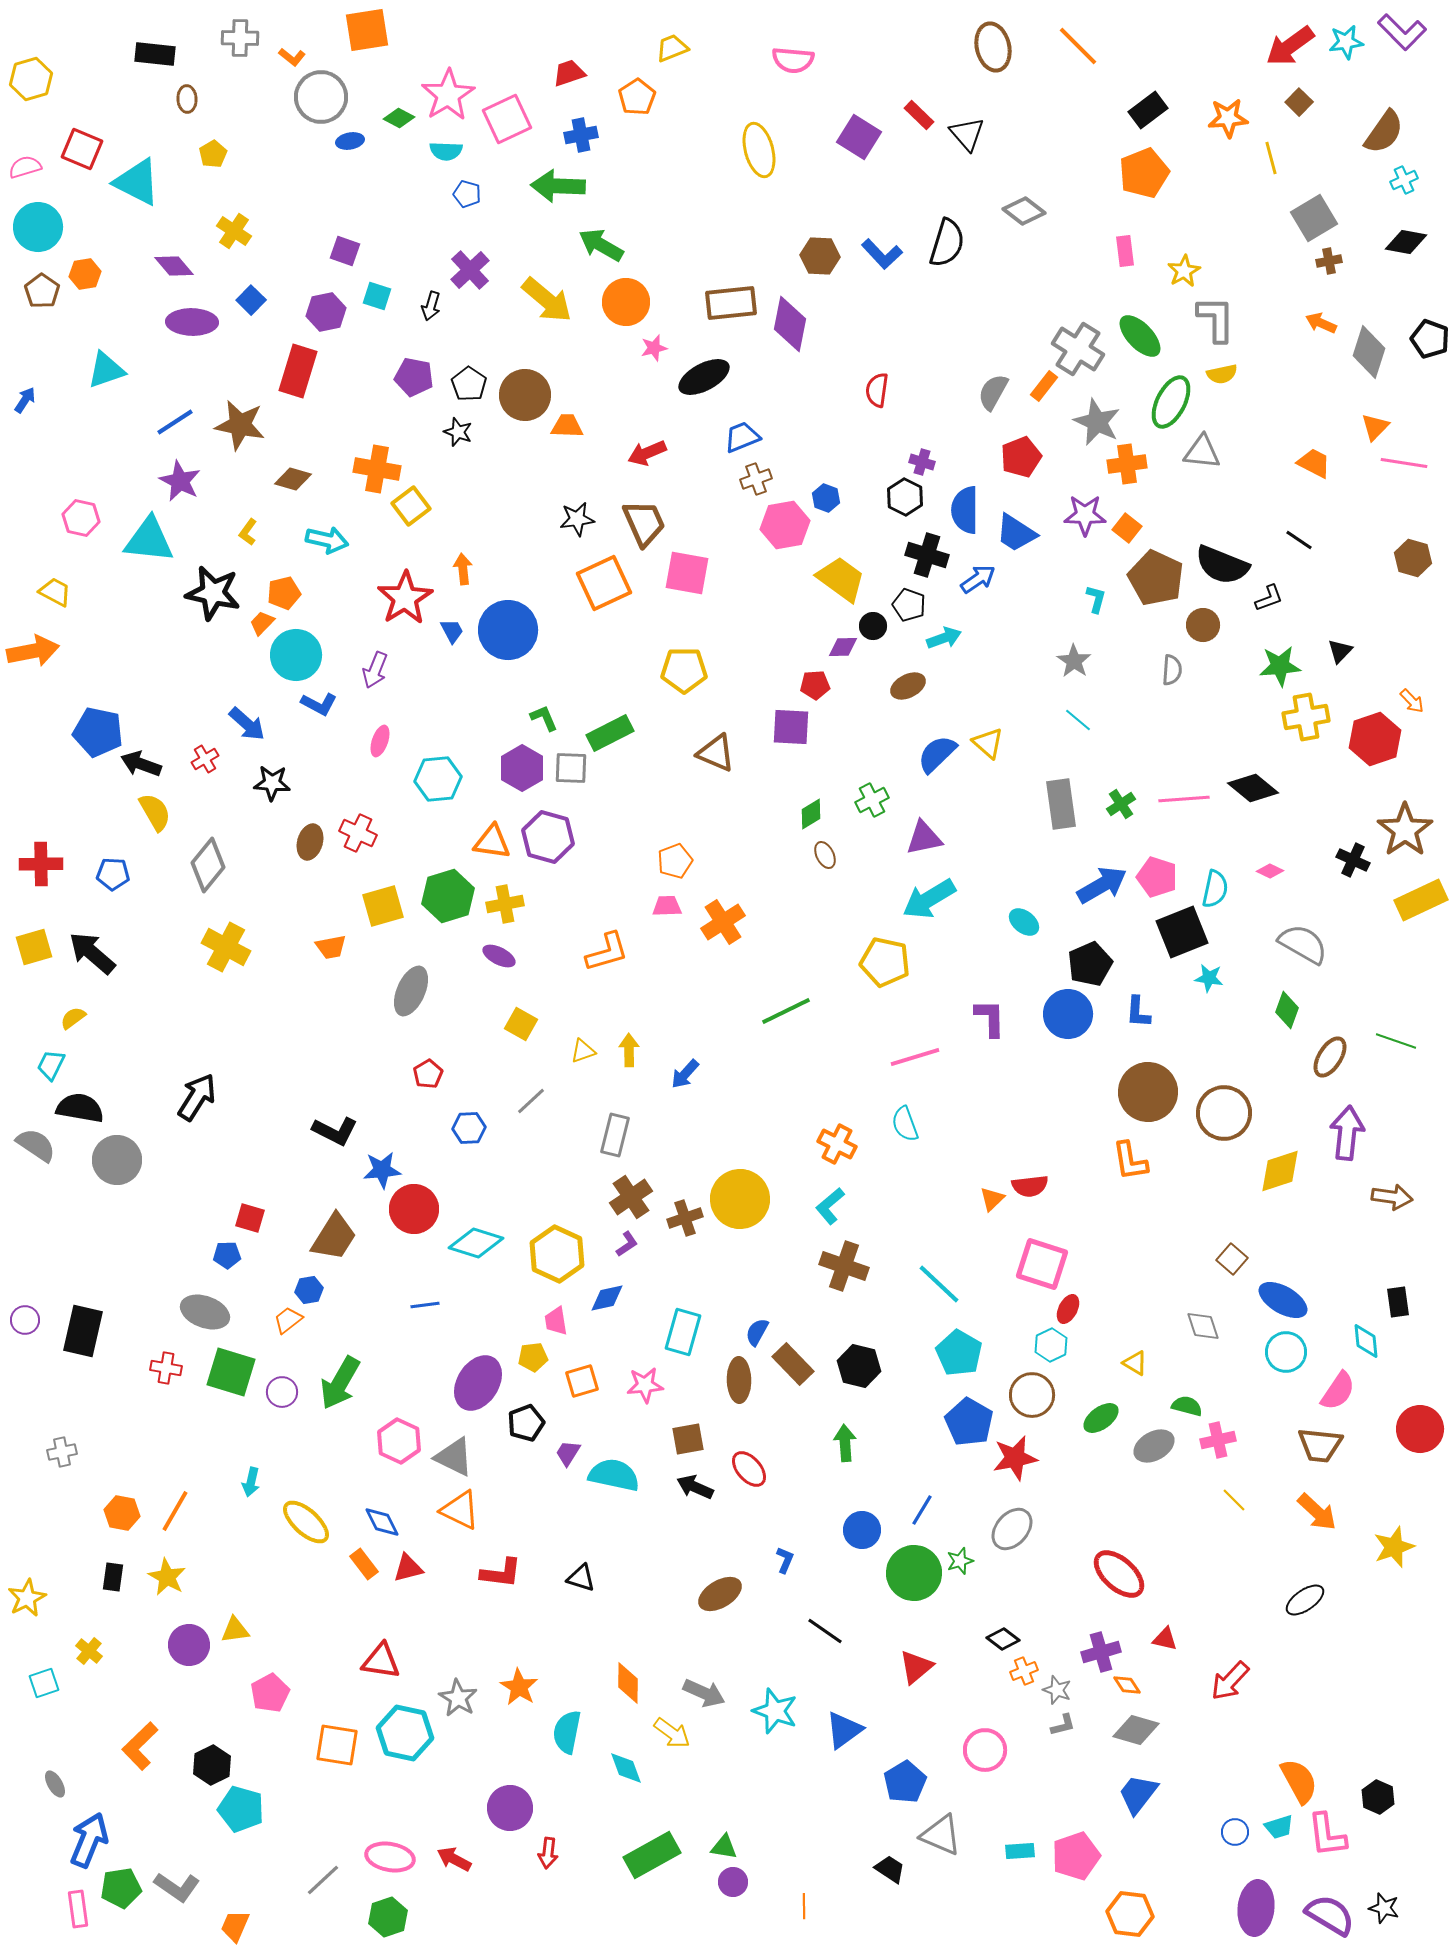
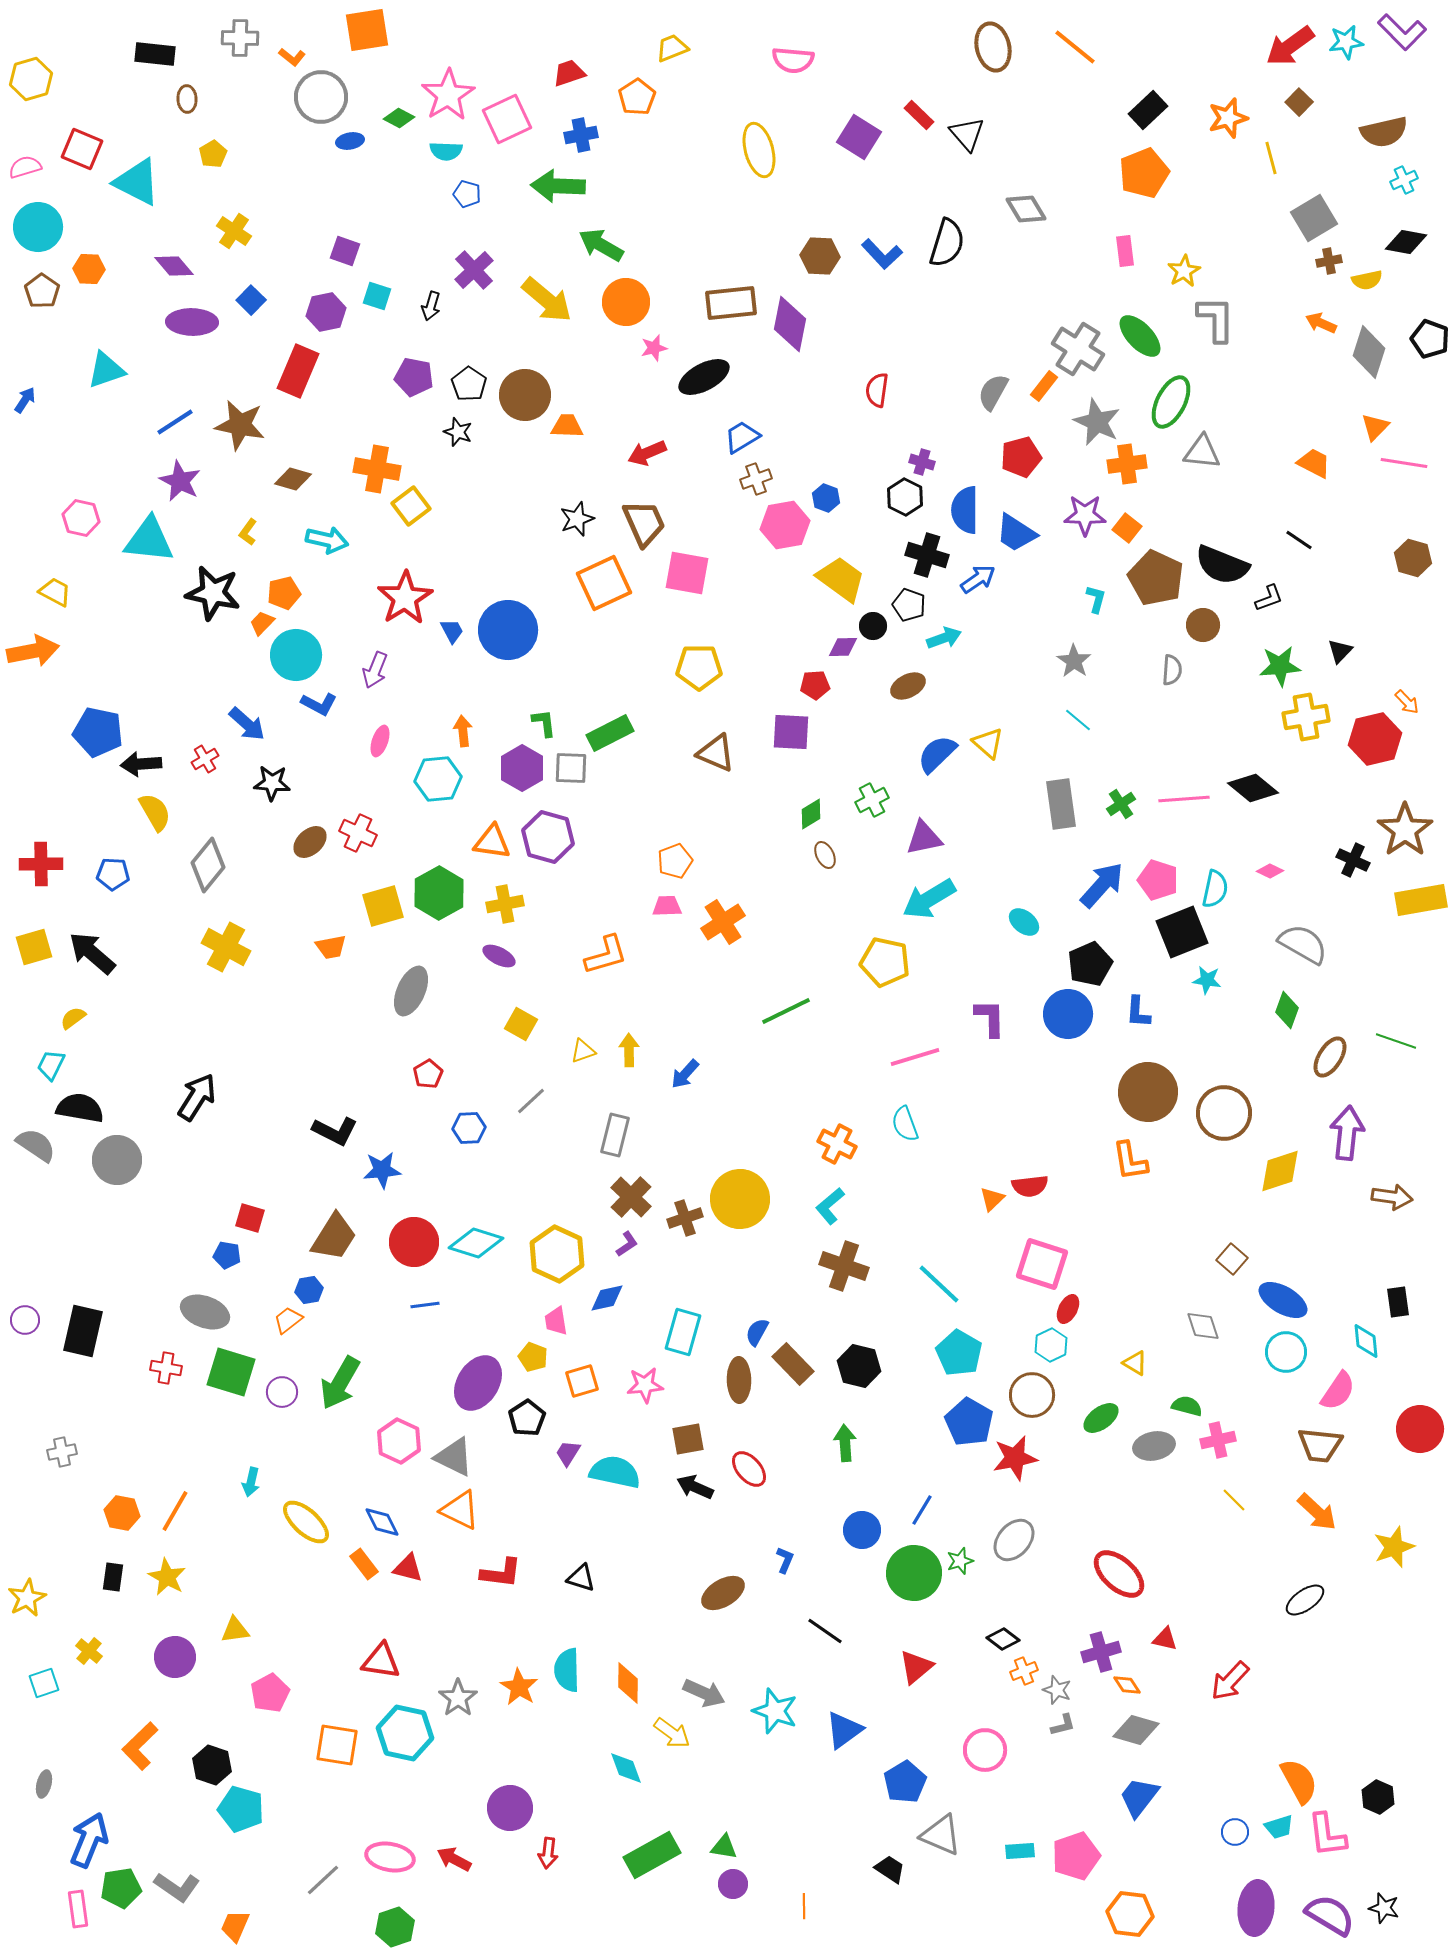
orange line at (1078, 46): moved 3 px left, 1 px down; rotated 6 degrees counterclockwise
black rectangle at (1148, 110): rotated 6 degrees counterclockwise
orange star at (1228, 118): rotated 12 degrees counterclockwise
brown semicircle at (1384, 132): rotated 42 degrees clockwise
gray diamond at (1024, 211): moved 2 px right, 2 px up; rotated 21 degrees clockwise
purple cross at (470, 270): moved 4 px right
orange hexagon at (85, 274): moved 4 px right, 5 px up; rotated 12 degrees clockwise
red rectangle at (298, 371): rotated 6 degrees clockwise
yellow semicircle at (1222, 374): moved 145 px right, 94 px up
blue trapezoid at (742, 437): rotated 9 degrees counterclockwise
red pentagon at (1021, 457): rotated 6 degrees clockwise
black star at (577, 519): rotated 12 degrees counterclockwise
orange arrow at (463, 569): moved 162 px down
yellow pentagon at (684, 670): moved 15 px right, 3 px up
orange arrow at (1412, 701): moved 5 px left, 1 px down
green L-shape at (544, 718): moved 5 px down; rotated 16 degrees clockwise
purple square at (791, 727): moved 5 px down
red hexagon at (1375, 739): rotated 6 degrees clockwise
black arrow at (141, 764): rotated 24 degrees counterclockwise
brown ellipse at (310, 842): rotated 32 degrees clockwise
pink pentagon at (1157, 877): moved 1 px right, 3 px down
blue arrow at (1102, 885): rotated 18 degrees counterclockwise
green hexagon at (448, 896): moved 9 px left, 3 px up; rotated 12 degrees counterclockwise
yellow rectangle at (1421, 900): rotated 15 degrees clockwise
orange L-shape at (607, 952): moved 1 px left, 3 px down
cyan star at (1209, 978): moved 2 px left, 2 px down
brown cross at (631, 1197): rotated 12 degrees counterclockwise
red circle at (414, 1209): moved 33 px down
blue pentagon at (227, 1255): rotated 12 degrees clockwise
yellow pentagon at (533, 1357): rotated 28 degrees clockwise
black pentagon at (526, 1423): moved 1 px right, 5 px up; rotated 12 degrees counterclockwise
gray ellipse at (1154, 1446): rotated 18 degrees clockwise
cyan semicircle at (614, 1475): moved 1 px right, 3 px up
gray ellipse at (1012, 1529): moved 2 px right, 11 px down
red triangle at (408, 1568): rotated 28 degrees clockwise
brown ellipse at (720, 1594): moved 3 px right, 1 px up
purple circle at (189, 1645): moved 14 px left, 12 px down
gray star at (458, 1698): rotated 6 degrees clockwise
cyan semicircle at (567, 1732): moved 62 px up; rotated 12 degrees counterclockwise
black hexagon at (212, 1765): rotated 15 degrees counterclockwise
gray ellipse at (55, 1784): moved 11 px left; rotated 44 degrees clockwise
blue trapezoid at (1138, 1794): moved 1 px right, 3 px down
purple circle at (733, 1882): moved 2 px down
green hexagon at (388, 1917): moved 7 px right, 10 px down
